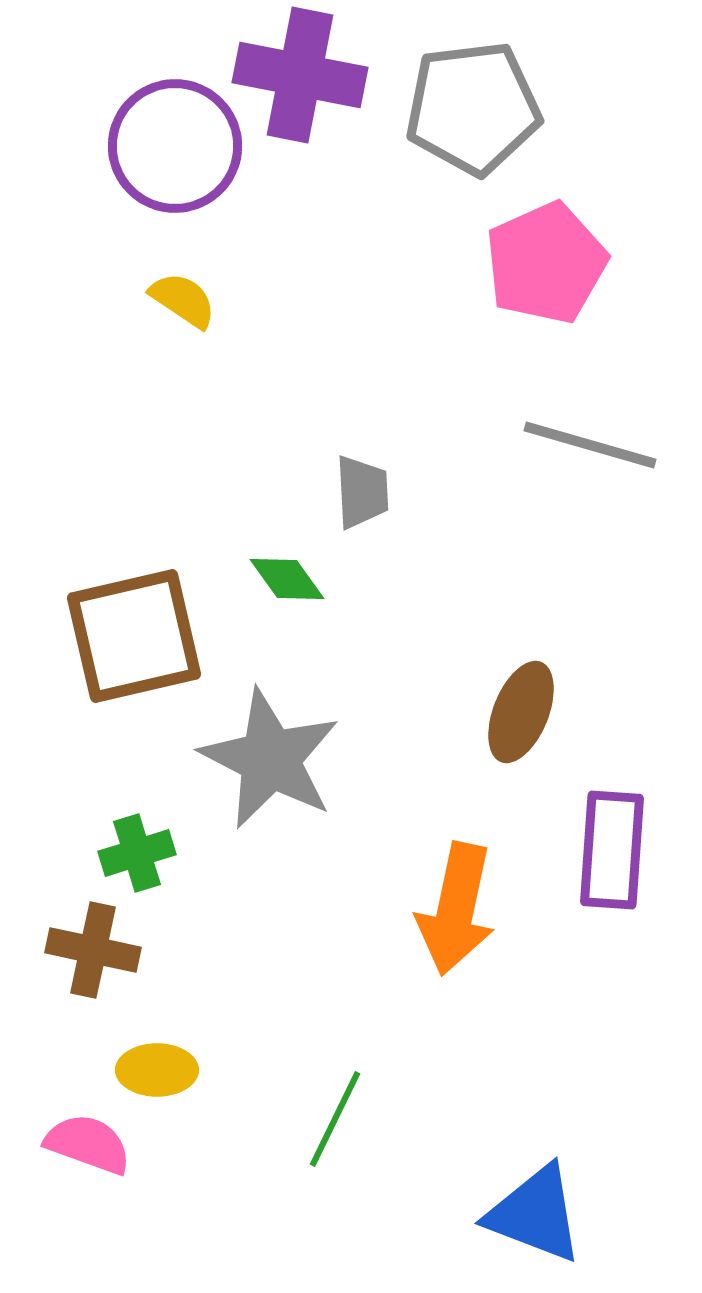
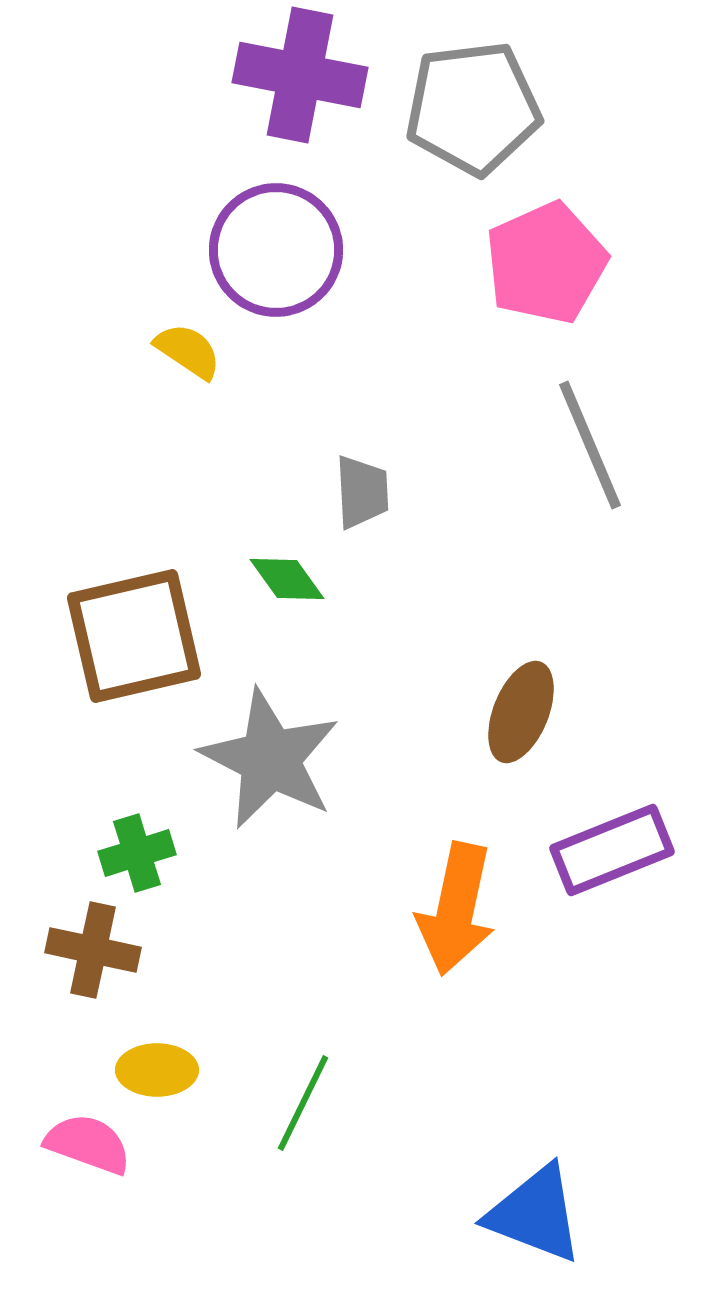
purple circle: moved 101 px right, 104 px down
yellow semicircle: moved 5 px right, 51 px down
gray line: rotated 51 degrees clockwise
purple rectangle: rotated 64 degrees clockwise
green line: moved 32 px left, 16 px up
